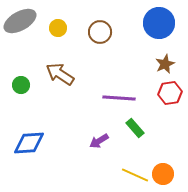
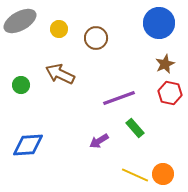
yellow circle: moved 1 px right, 1 px down
brown circle: moved 4 px left, 6 px down
brown arrow: rotated 8 degrees counterclockwise
red hexagon: rotated 20 degrees clockwise
purple line: rotated 24 degrees counterclockwise
blue diamond: moved 1 px left, 2 px down
